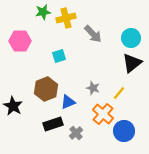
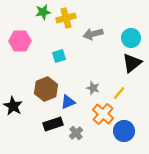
gray arrow: rotated 120 degrees clockwise
